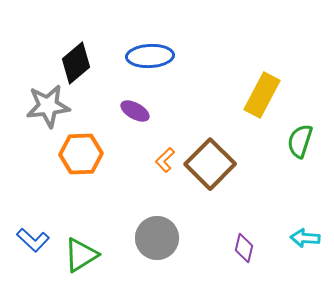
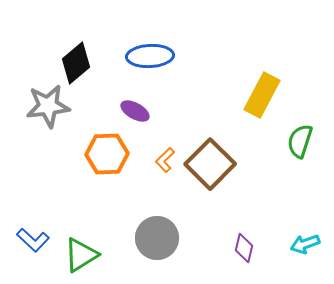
orange hexagon: moved 26 px right
cyan arrow: moved 6 px down; rotated 24 degrees counterclockwise
